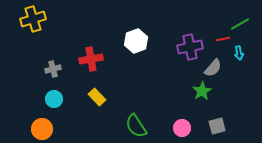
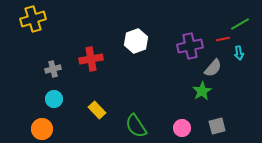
purple cross: moved 1 px up
yellow rectangle: moved 13 px down
